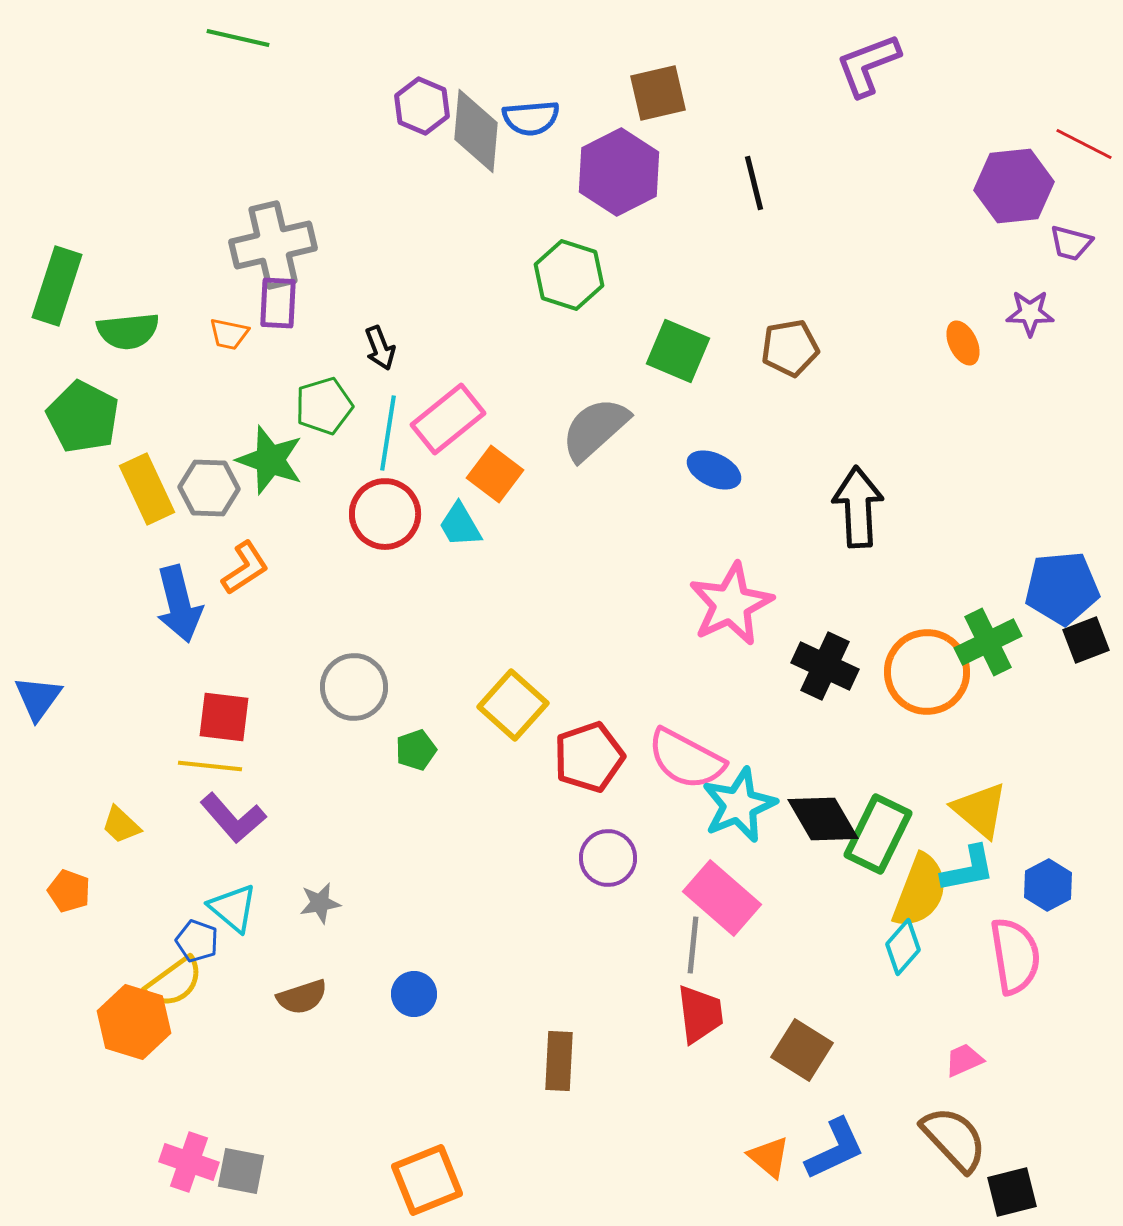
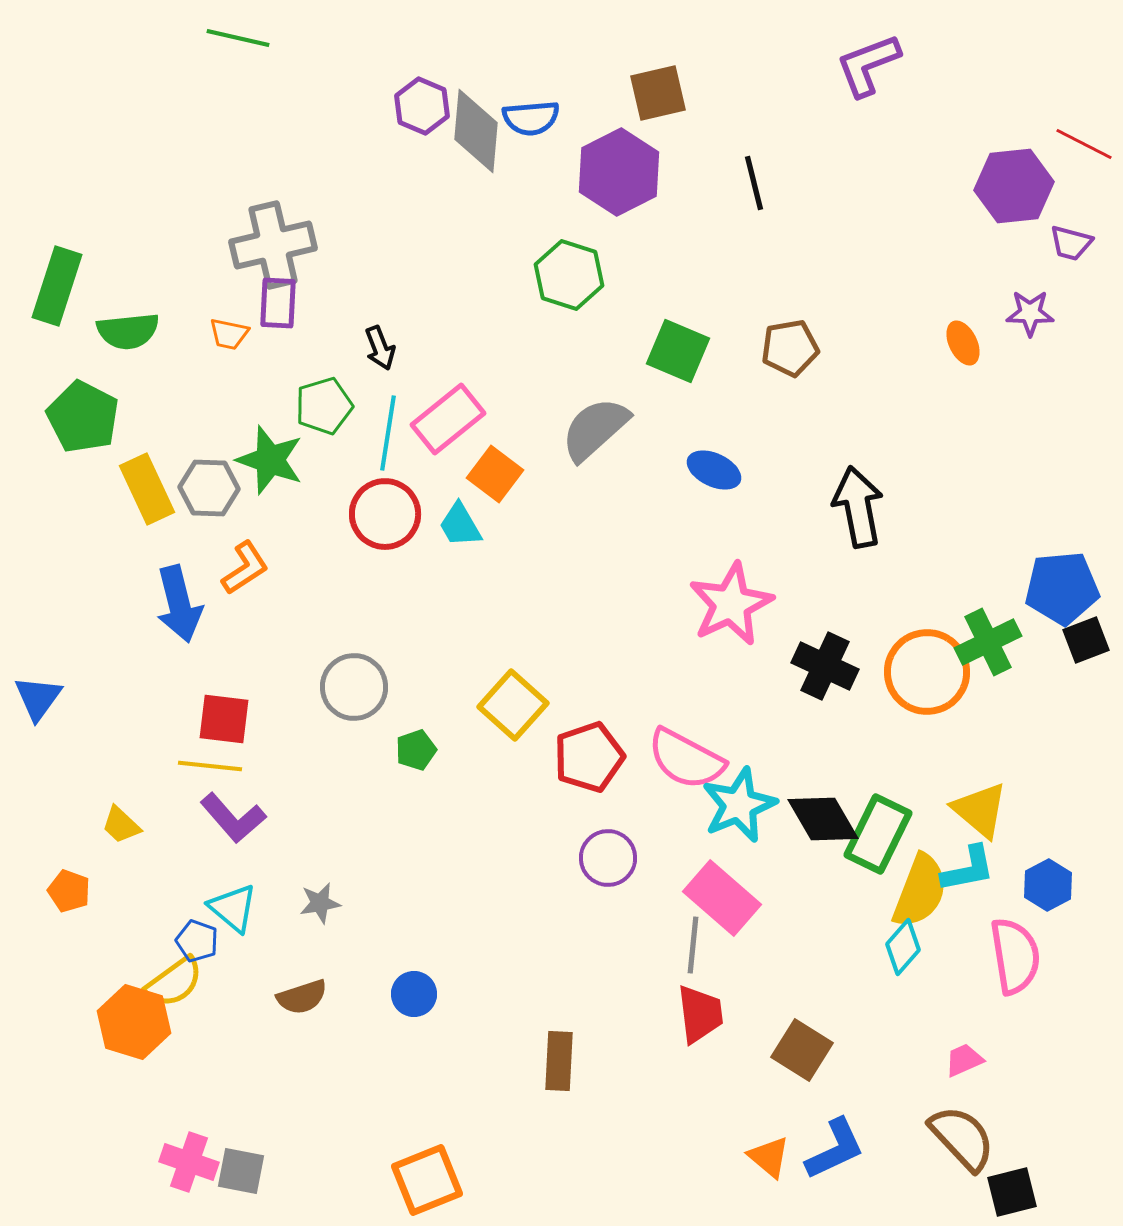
black arrow at (858, 507): rotated 8 degrees counterclockwise
red square at (224, 717): moved 2 px down
brown semicircle at (954, 1139): moved 8 px right, 1 px up
